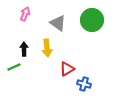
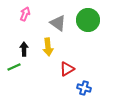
green circle: moved 4 px left
yellow arrow: moved 1 px right, 1 px up
blue cross: moved 4 px down
